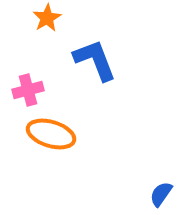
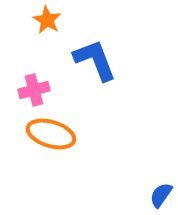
orange star: moved 2 px down; rotated 12 degrees counterclockwise
pink cross: moved 6 px right
blue semicircle: moved 1 px down
